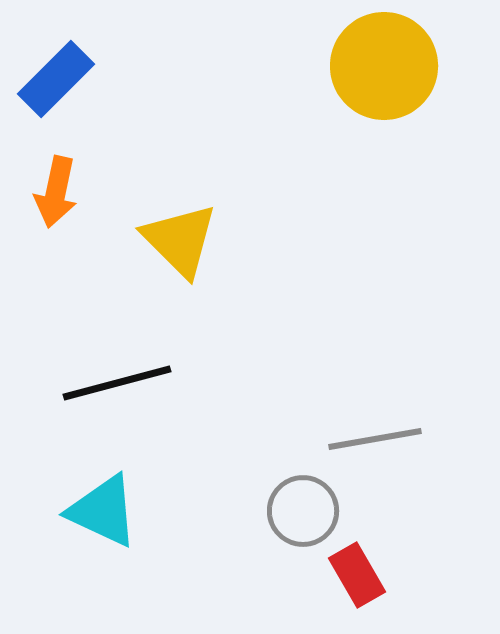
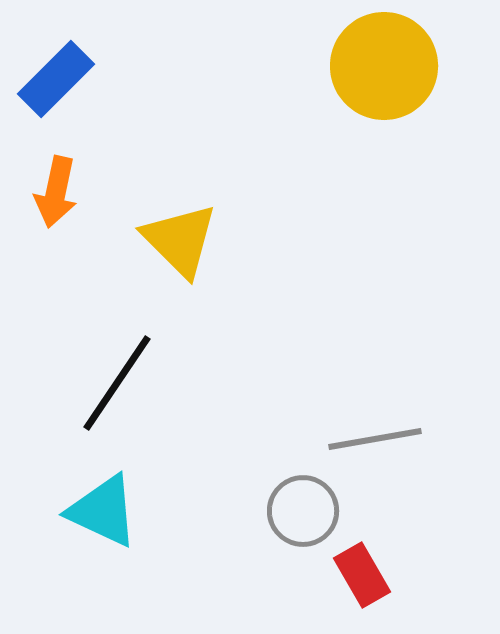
black line: rotated 41 degrees counterclockwise
red rectangle: moved 5 px right
